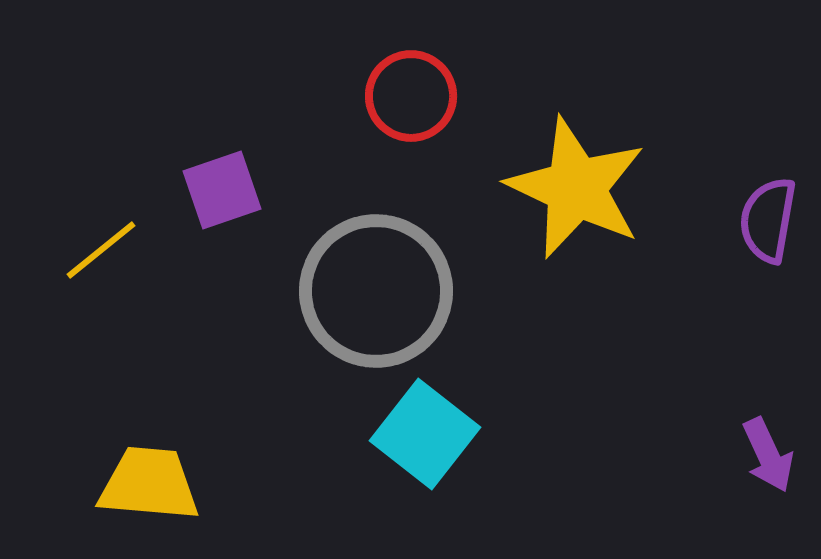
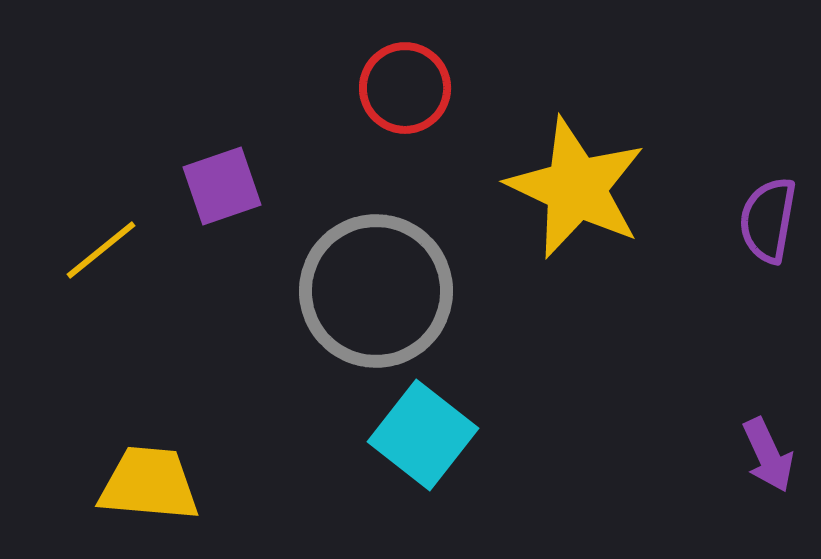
red circle: moved 6 px left, 8 px up
purple square: moved 4 px up
cyan square: moved 2 px left, 1 px down
